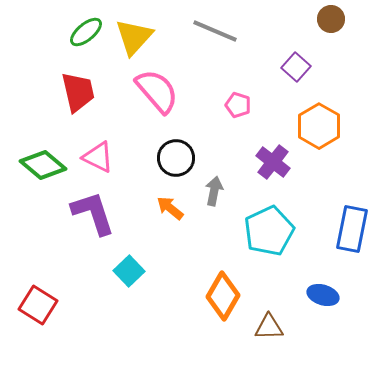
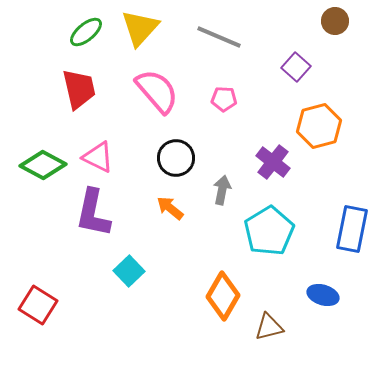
brown circle: moved 4 px right, 2 px down
gray line: moved 4 px right, 6 px down
yellow triangle: moved 6 px right, 9 px up
red trapezoid: moved 1 px right, 3 px up
pink pentagon: moved 14 px left, 6 px up; rotated 15 degrees counterclockwise
orange hexagon: rotated 15 degrees clockwise
green diamond: rotated 12 degrees counterclockwise
gray arrow: moved 8 px right, 1 px up
purple L-shape: rotated 150 degrees counterclockwise
cyan pentagon: rotated 6 degrees counterclockwise
brown triangle: rotated 12 degrees counterclockwise
